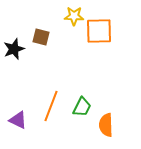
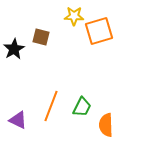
orange square: rotated 16 degrees counterclockwise
black star: rotated 10 degrees counterclockwise
